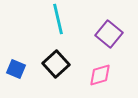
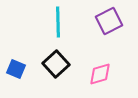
cyan line: moved 3 px down; rotated 12 degrees clockwise
purple square: moved 13 px up; rotated 24 degrees clockwise
pink diamond: moved 1 px up
